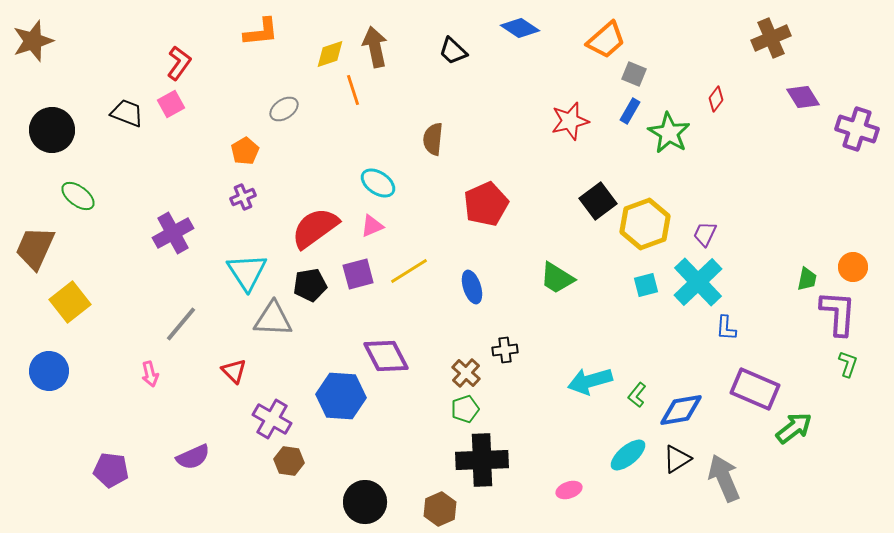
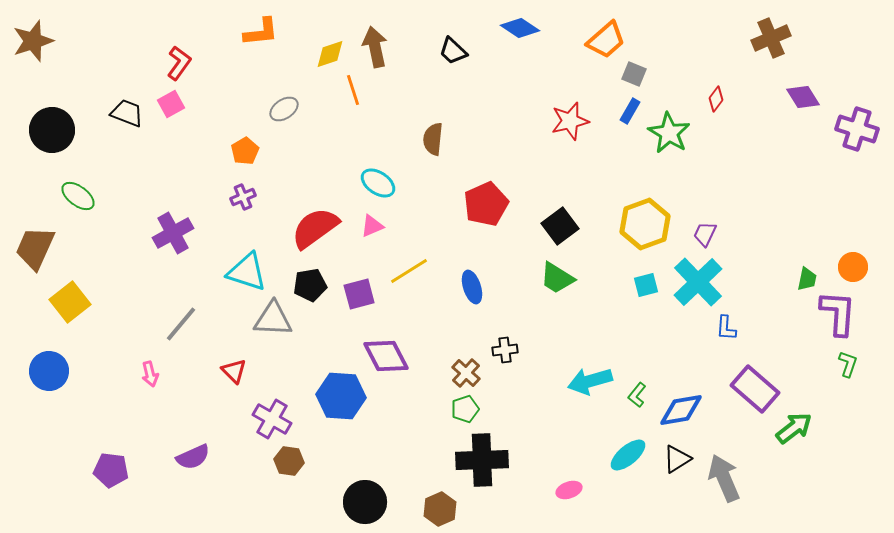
black square at (598, 201): moved 38 px left, 25 px down
cyan triangle at (247, 272): rotated 39 degrees counterclockwise
purple square at (358, 274): moved 1 px right, 20 px down
purple rectangle at (755, 389): rotated 18 degrees clockwise
